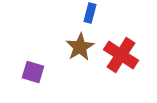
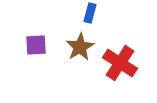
red cross: moved 1 px left, 8 px down
purple square: moved 3 px right, 27 px up; rotated 20 degrees counterclockwise
